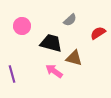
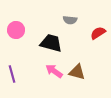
gray semicircle: rotated 48 degrees clockwise
pink circle: moved 6 px left, 4 px down
brown triangle: moved 3 px right, 14 px down
